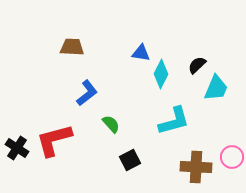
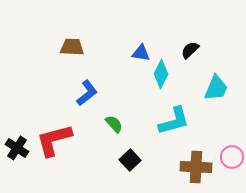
black semicircle: moved 7 px left, 15 px up
green semicircle: moved 3 px right
black square: rotated 15 degrees counterclockwise
